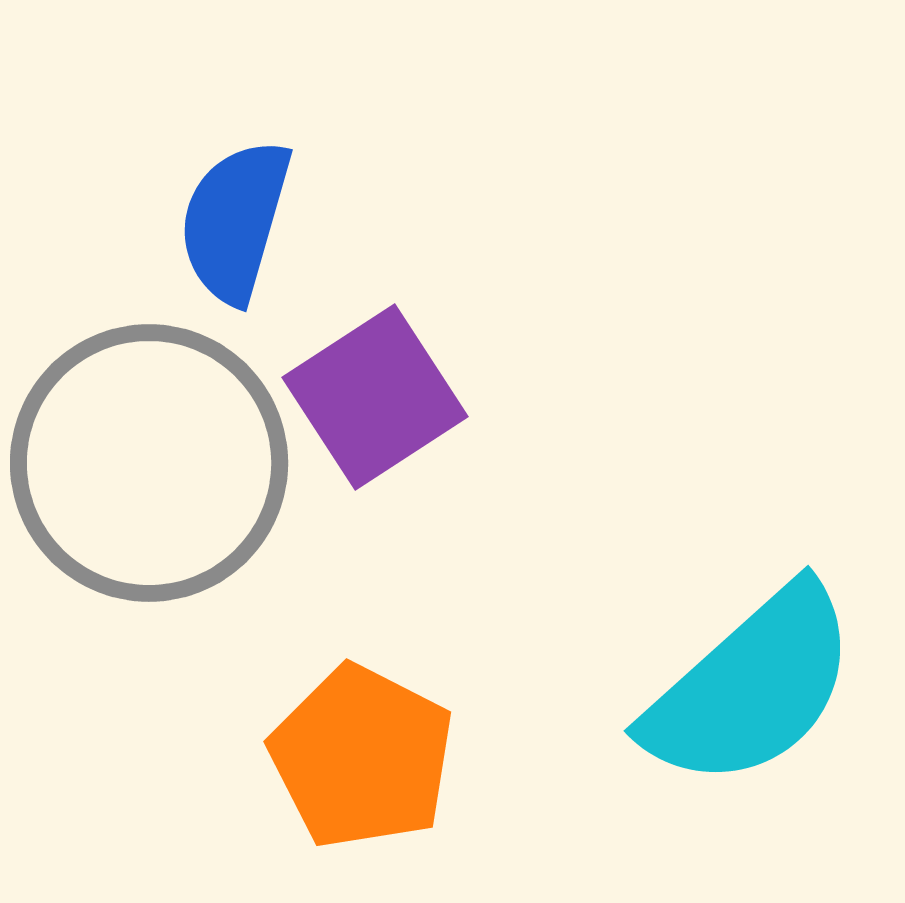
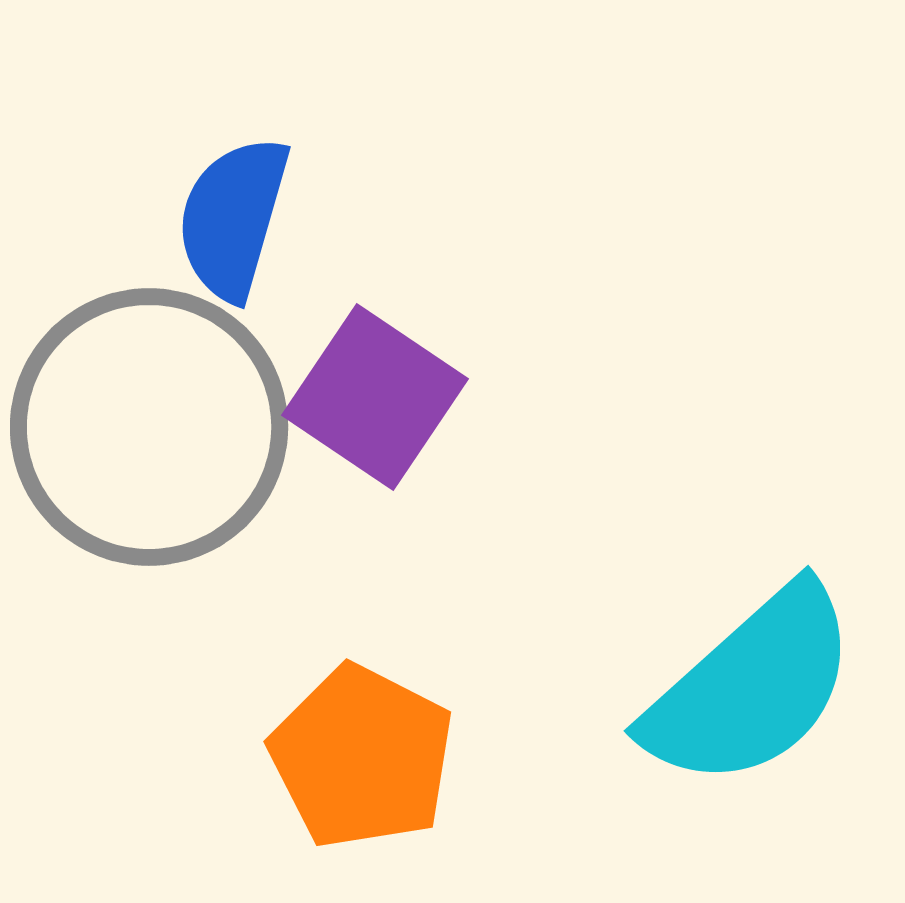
blue semicircle: moved 2 px left, 3 px up
purple square: rotated 23 degrees counterclockwise
gray circle: moved 36 px up
